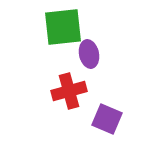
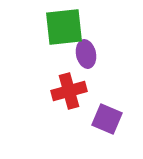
green square: moved 1 px right
purple ellipse: moved 3 px left
